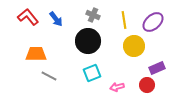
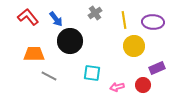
gray cross: moved 2 px right, 2 px up; rotated 32 degrees clockwise
purple ellipse: rotated 45 degrees clockwise
black circle: moved 18 px left
orange trapezoid: moved 2 px left
cyan square: rotated 30 degrees clockwise
red circle: moved 4 px left
